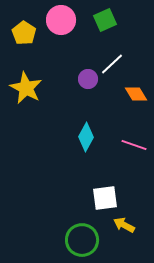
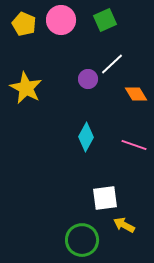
yellow pentagon: moved 9 px up; rotated 10 degrees counterclockwise
